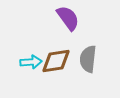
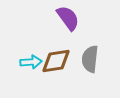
gray semicircle: moved 2 px right
